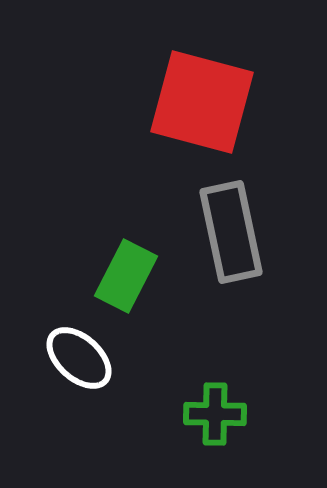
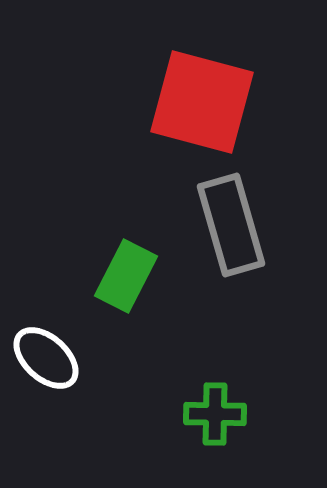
gray rectangle: moved 7 px up; rotated 4 degrees counterclockwise
white ellipse: moved 33 px left
